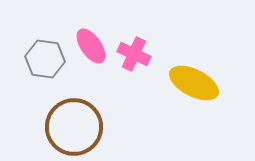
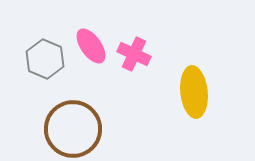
gray hexagon: rotated 15 degrees clockwise
yellow ellipse: moved 9 px down; rotated 57 degrees clockwise
brown circle: moved 1 px left, 2 px down
